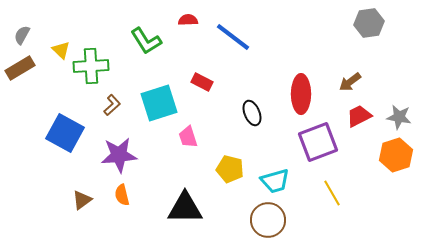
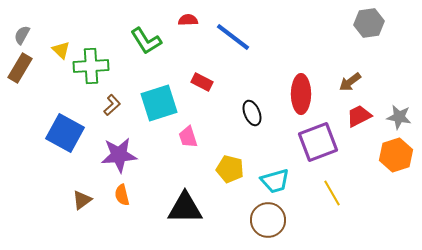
brown rectangle: rotated 28 degrees counterclockwise
